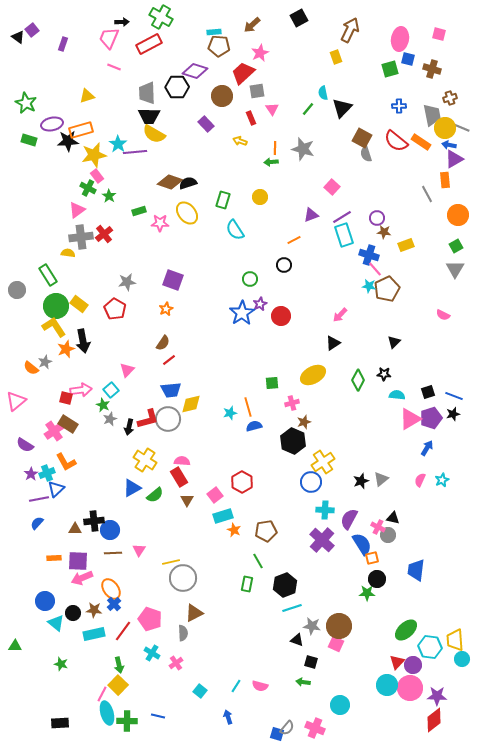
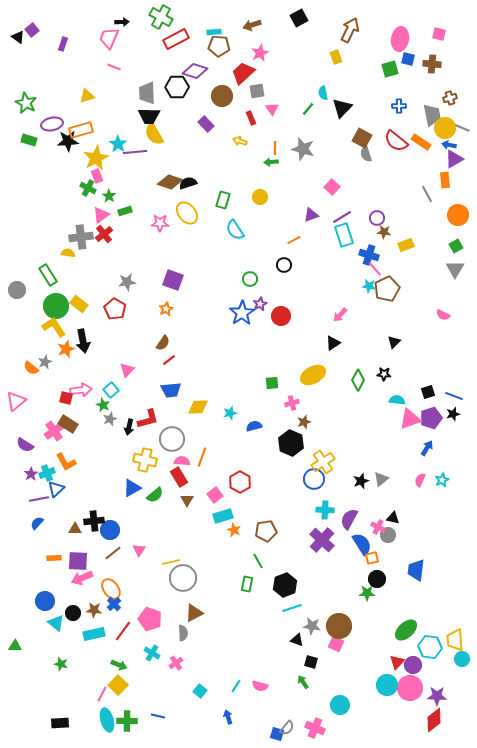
brown arrow at (252, 25): rotated 24 degrees clockwise
red rectangle at (149, 44): moved 27 px right, 5 px up
brown cross at (432, 69): moved 5 px up; rotated 12 degrees counterclockwise
yellow semicircle at (154, 134): rotated 30 degrees clockwise
yellow star at (94, 155): moved 2 px right, 3 px down; rotated 15 degrees counterclockwise
pink rectangle at (97, 176): rotated 16 degrees clockwise
pink triangle at (77, 210): moved 24 px right, 5 px down
green rectangle at (139, 211): moved 14 px left
cyan semicircle at (397, 395): moved 5 px down
yellow diamond at (191, 404): moved 7 px right, 3 px down; rotated 10 degrees clockwise
orange line at (248, 407): moved 46 px left, 50 px down; rotated 36 degrees clockwise
gray circle at (168, 419): moved 4 px right, 20 px down
pink triangle at (410, 419): rotated 10 degrees clockwise
black hexagon at (293, 441): moved 2 px left, 2 px down
yellow cross at (145, 460): rotated 20 degrees counterclockwise
red hexagon at (242, 482): moved 2 px left
blue circle at (311, 482): moved 3 px right, 3 px up
brown line at (113, 553): rotated 36 degrees counterclockwise
green arrow at (119, 665): rotated 56 degrees counterclockwise
green arrow at (303, 682): rotated 48 degrees clockwise
cyan ellipse at (107, 713): moved 7 px down
